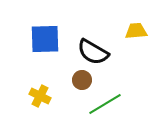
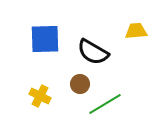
brown circle: moved 2 px left, 4 px down
